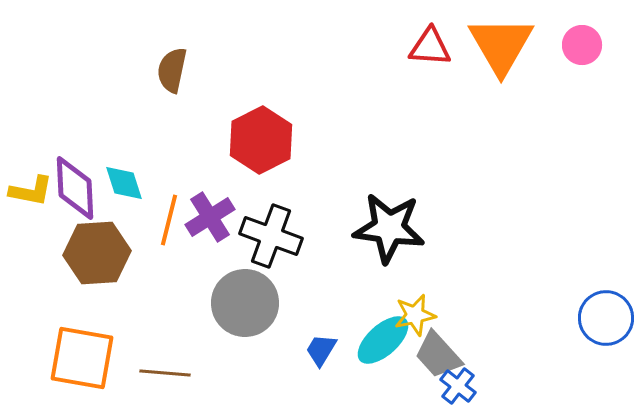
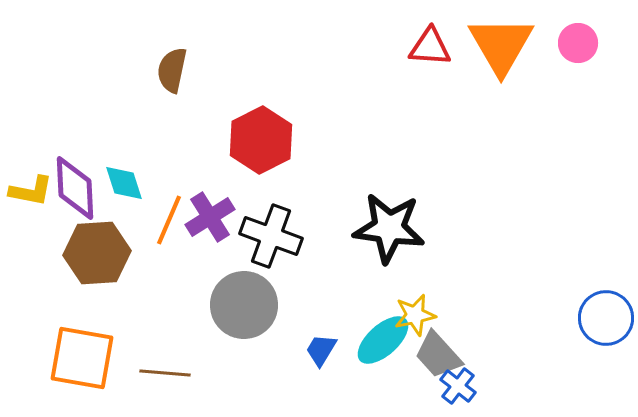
pink circle: moved 4 px left, 2 px up
orange line: rotated 9 degrees clockwise
gray circle: moved 1 px left, 2 px down
